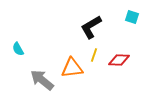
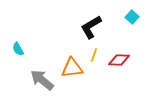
cyan square: rotated 24 degrees clockwise
